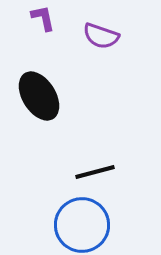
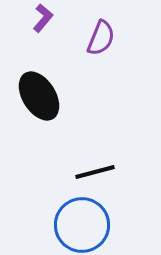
purple L-shape: rotated 52 degrees clockwise
purple semicircle: moved 2 px down; rotated 87 degrees counterclockwise
